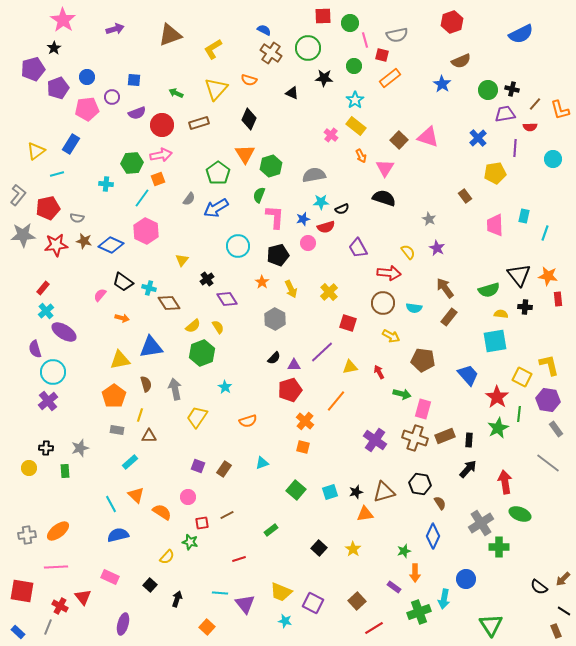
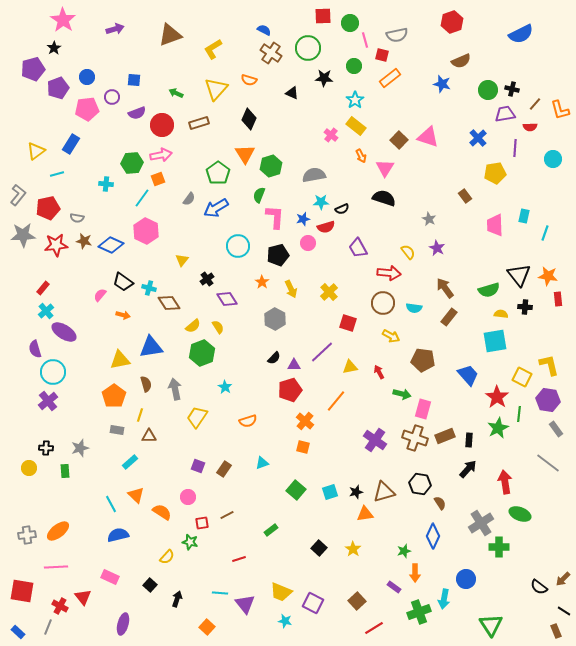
blue star at (442, 84): rotated 18 degrees counterclockwise
orange arrow at (122, 318): moved 1 px right, 3 px up
